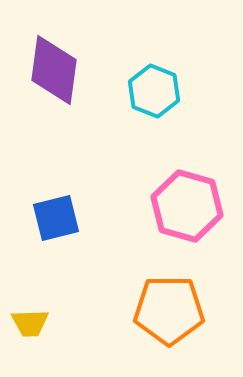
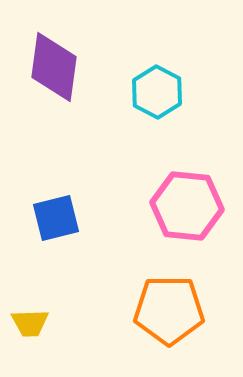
purple diamond: moved 3 px up
cyan hexagon: moved 3 px right, 1 px down; rotated 6 degrees clockwise
pink hexagon: rotated 10 degrees counterclockwise
